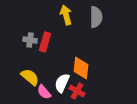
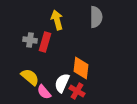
yellow arrow: moved 9 px left, 5 px down
